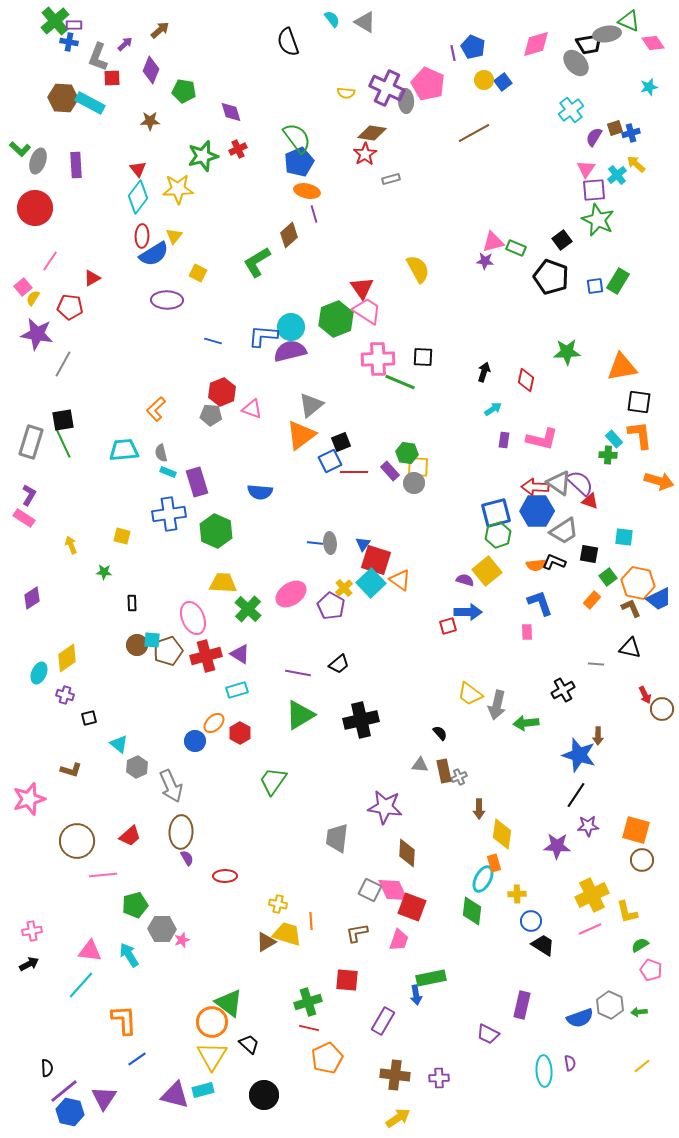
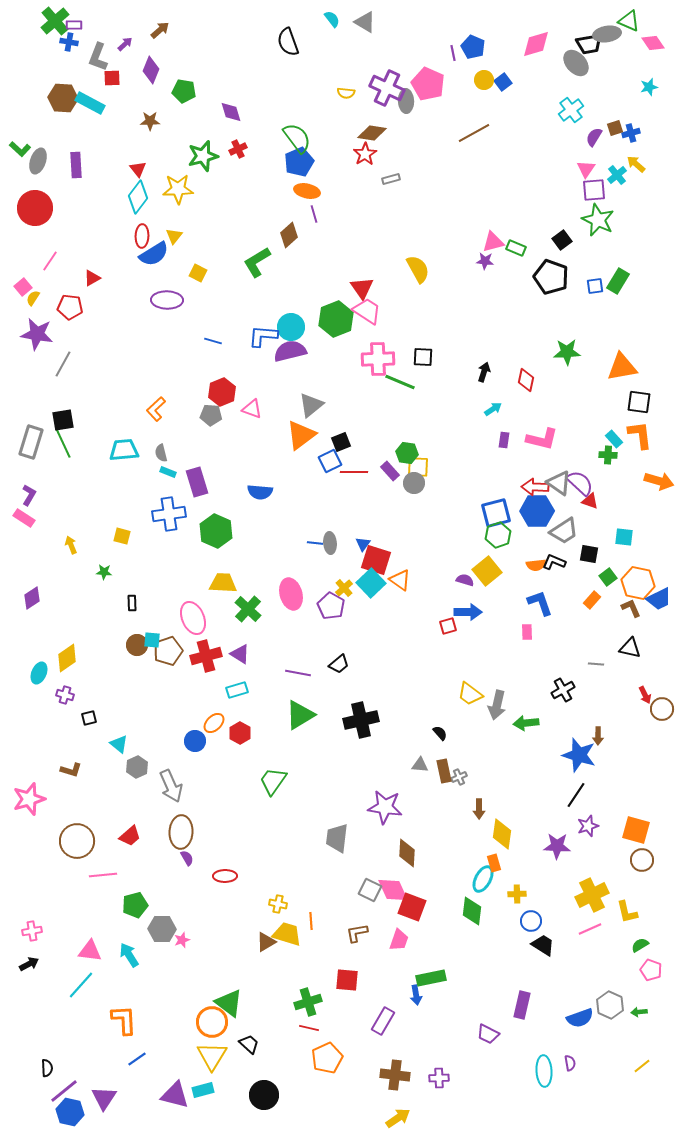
pink ellipse at (291, 594): rotated 72 degrees counterclockwise
purple star at (588, 826): rotated 15 degrees counterclockwise
